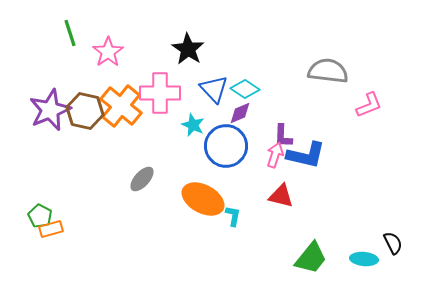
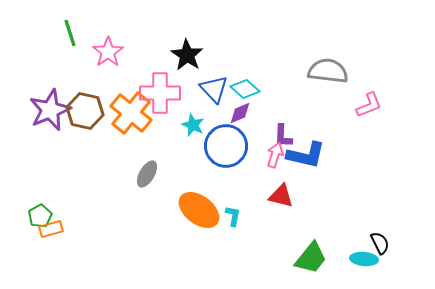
black star: moved 1 px left, 6 px down
cyan diamond: rotated 8 degrees clockwise
orange cross: moved 10 px right, 7 px down
gray ellipse: moved 5 px right, 5 px up; rotated 12 degrees counterclockwise
orange ellipse: moved 4 px left, 11 px down; rotated 9 degrees clockwise
green pentagon: rotated 15 degrees clockwise
black semicircle: moved 13 px left
